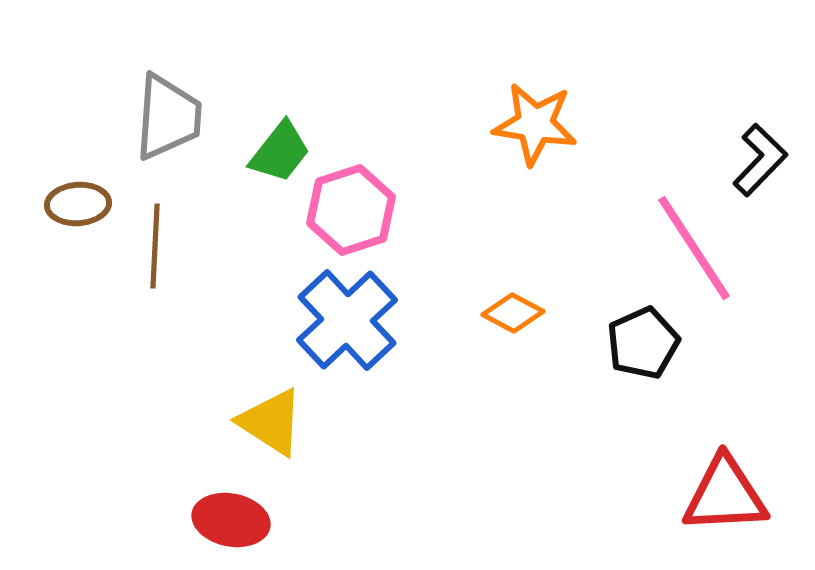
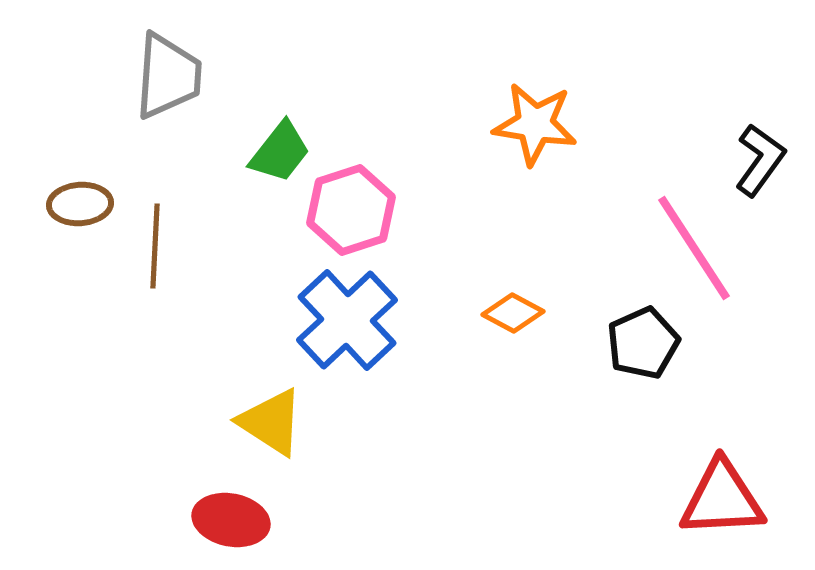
gray trapezoid: moved 41 px up
black L-shape: rotated 8 degrees counterclockwise
brown ellipse: moved 2 px right
red triangle: moved 3 px left, 4 px down
